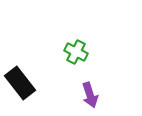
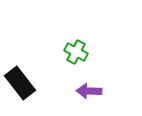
purple arrow: moved 1 px left, 4 px up; rotated 110 degrees clockwise
